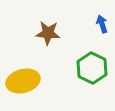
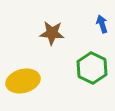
brown star: moved 4 px right
